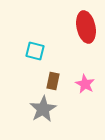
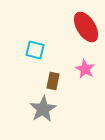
red ellipse: rotated 20 degrees counterclockwise
cyan square: moved 1 px up
pink star: moved 15 px up
